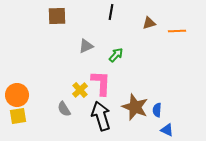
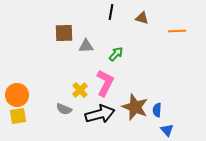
brown square: moved 7 px right, 17 px down
brown triangle: moved 7 px left, 5 px up; rotated 32 degrees clockwise
gray triangle: rotated 21 degrees clockwise
green arrow: moved 1 px up
pink L-shape: moved 4 px right; rotated 24 degrees clockwise
gray semicircle: rotated 35 degrees counterclockwise
black arrow: moved 1 px left, 2 px up; rotated 92 degrees clockwise
blue triangle: rotated 24 degrees clockwise
